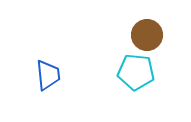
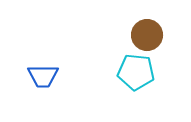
blue trapezoid: moved 5 px left, 1 px down; rotated 96 degrees clockwise
